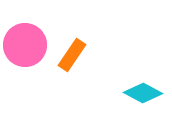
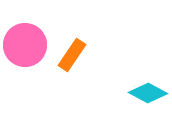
cyan diamond: moved 5 px right
